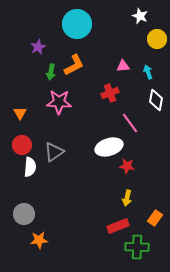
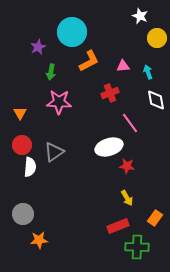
cyan circle: moved 5 px left, 8 px down
yellow circle: moved 1 px up
orange L-shape: moved 15 px right, 4 px up
white diamond: rotated 20 degrees counterclockwise
yellow arrow: rotated 42 degrees counterclockwise
gray circle: moved 1 px left
